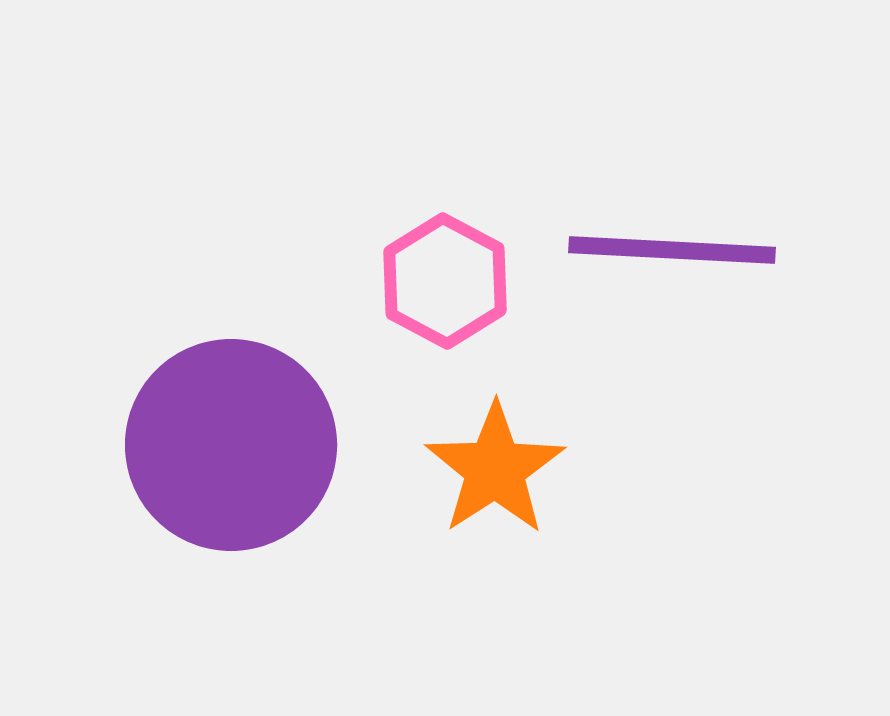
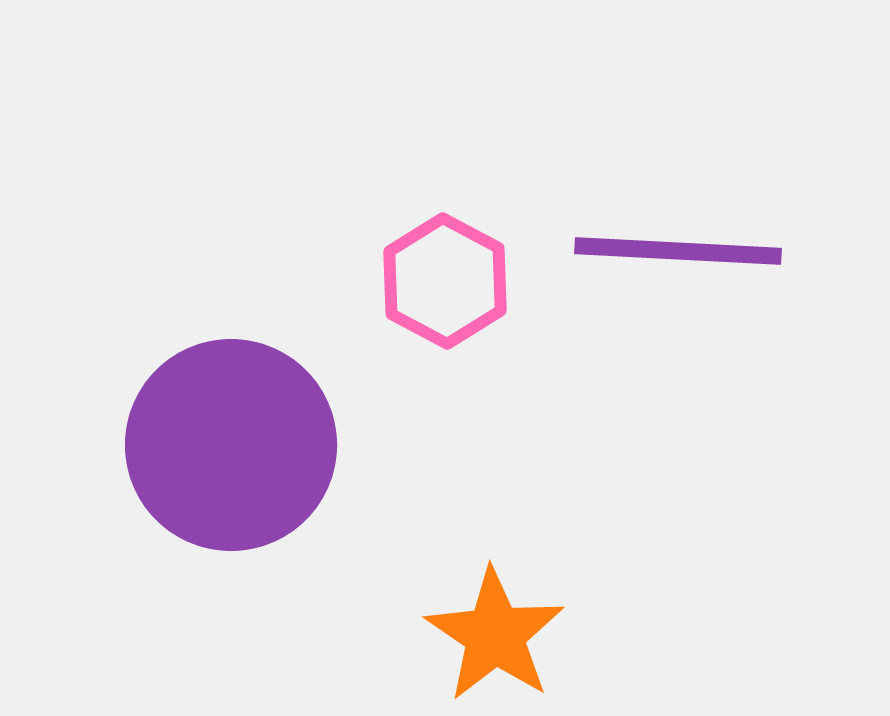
purple line: moved 6 px right, 1 px down
orange star: moved 166 px down; rotated 5 degrees counterclockwise
